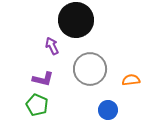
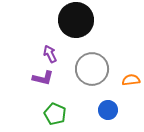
purple arrow: moved 2 px left, 8 px down
gray circle: moved 2 px right
purple L-shape: moved 1 px up
green pentagon: moved 18 px right, 9 px down
